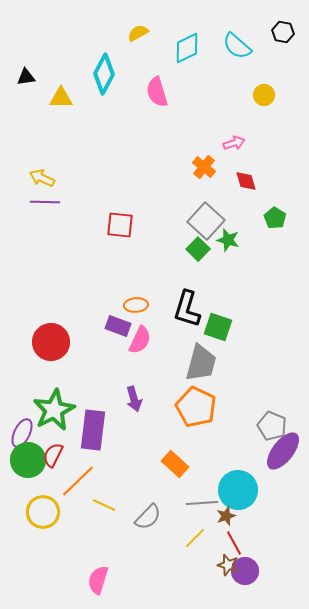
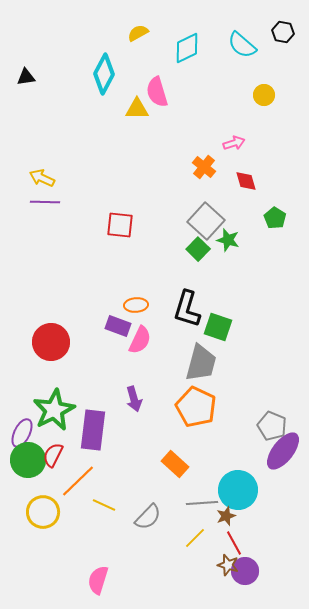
cyan semicircle at (237, 46): moved 5 px right, 1 px up
yellow triangle at (61, 98): moved 76 px right, 11 px down
